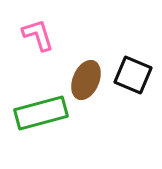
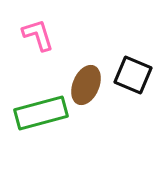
brown ellipse: moved 5 px down
